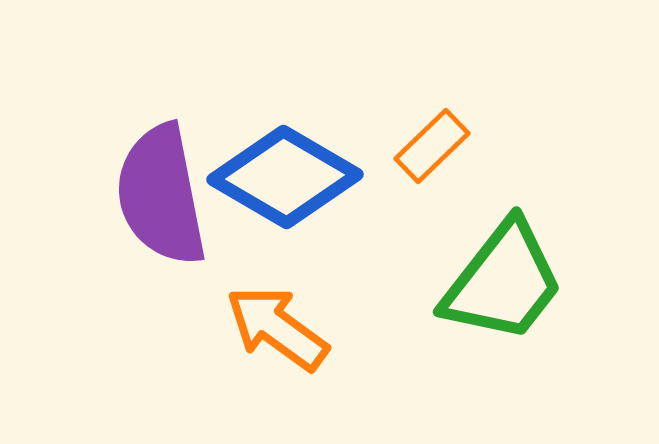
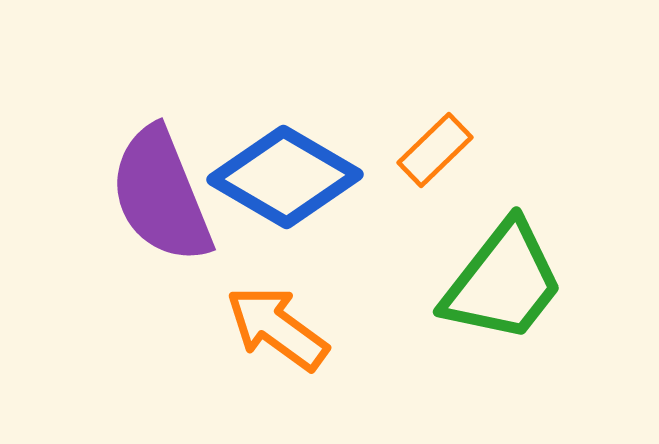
orange rectangle: moved 3 px right, 4 px down
purple semicircle: rotated 11 degrees counterclockwise
